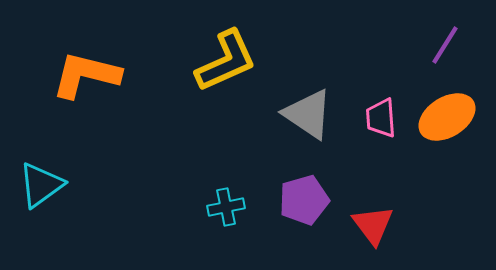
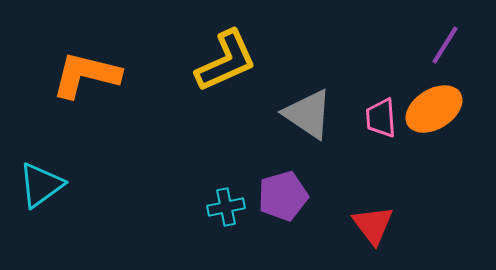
orange ellipse: moved 13 px left, 8 px up
purple pentagon: moved 21 px left, 4 px up
